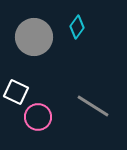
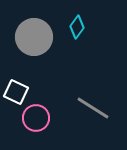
gray line: moved 2 px down
pink circle: moved 2 px left, 1 px down
